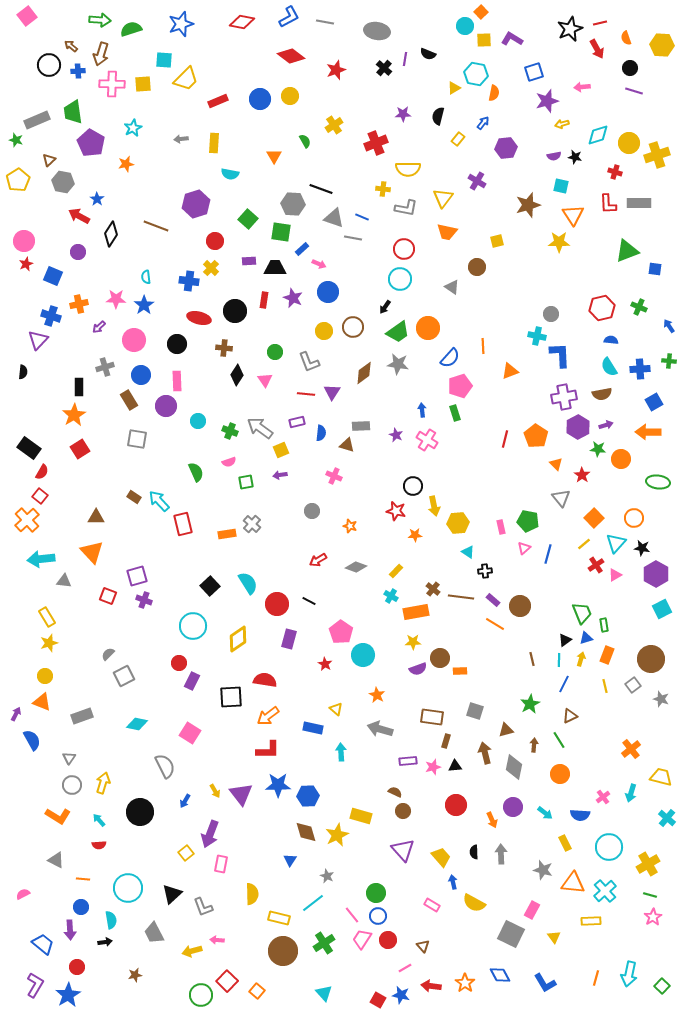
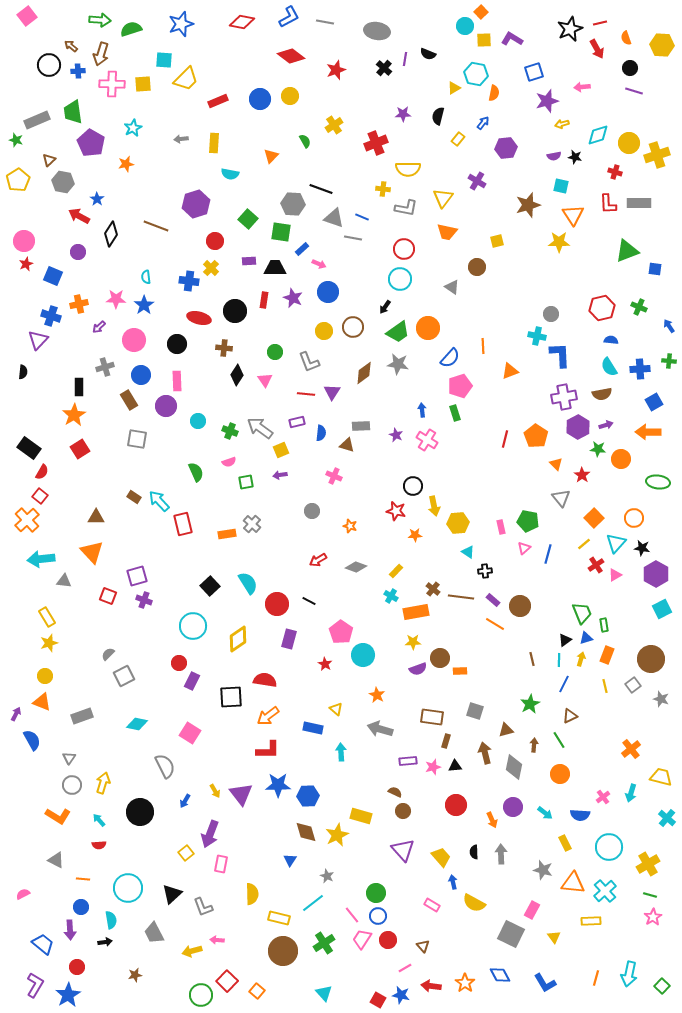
orange triangle at (274, 156): moved 3 px left; rotated 14 degrees clockwise
